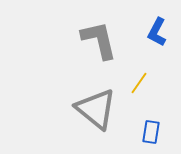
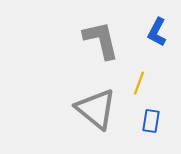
gray L-shape: moved 2 px right
yellow line: rotated 15 degrees counterclockwise
blue rectangle: moved 11 px up
